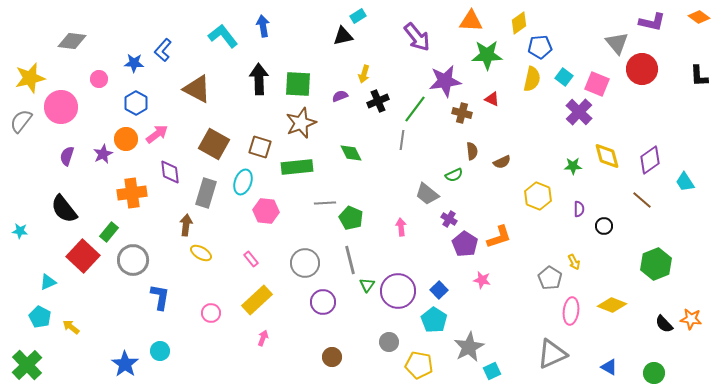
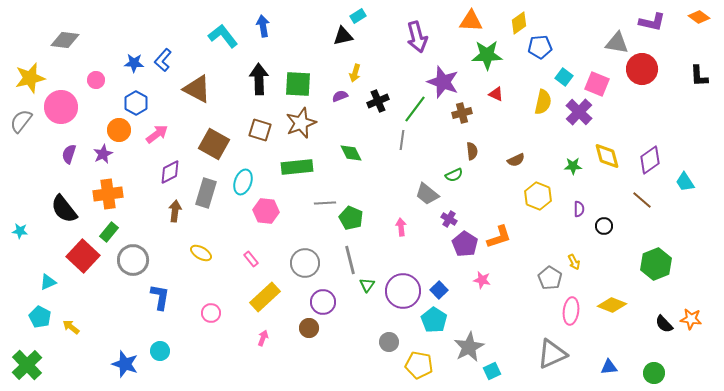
purple arrow at (417, 37): rotated 24 degrees clockwise
gray diamond at (72, 41): moved 7 px left, 1 px up
gray triangle at (617, 43): rotated 40 degrees counterclockwise
blue L-shape at (163, 50): moved 10 px down
yellow arrow at (364, 74): moved 9 px left, 1 px up
pink circle at (99, 79): moved 3 px left, 1 px down
yellow semicircle at (532, 79): moved 11 px right, 23 px down
purple star at (445, 81): moved 2 px left, 1 px down; rotated 28 degrees clockwise
red triangle at (492, 99): moved 4 px right, 5 px up
brown cross at (462, 113): rotated 30 degrees counterclockwise
orange circle at (126, 139): moved 7 px left, 9 px up
brown square at (260, 147): moved 17 px up
purple semicircle at (67, 156): moved 2 px right, 2 px up
brown semicircle at (502, 162): moved 14 px right, 2 px up
purple diamond at (170, 172): rotated 70 degrees clockwise
orange cross at (132, 193): moved 24 px left, 1 px down
brown arrow at (186, 225): moved 11 px left, 14 px up
purple circle at (398, 291): moved 5 px right
yellow rectangle at (257, 300): moved 8 px right, 3 px up
brown circle at (332, 357): moved 23 px left, 29 px up
blue star at (125, 364): rotated 16 degrees counterclockwise
blue triangle at (609, 367): rotated 36 degrees counterclockwise
